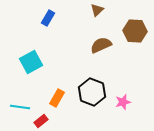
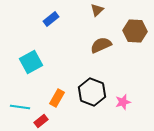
blue rectangle: moved 3 px right, 1 px down; rotated 21 degrees clockwise
